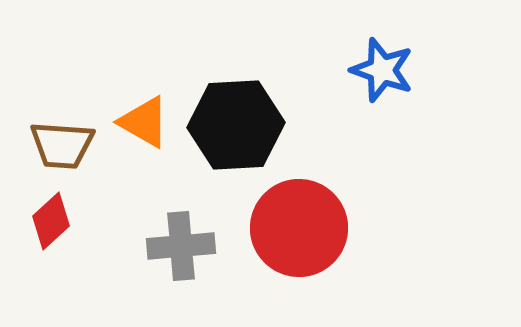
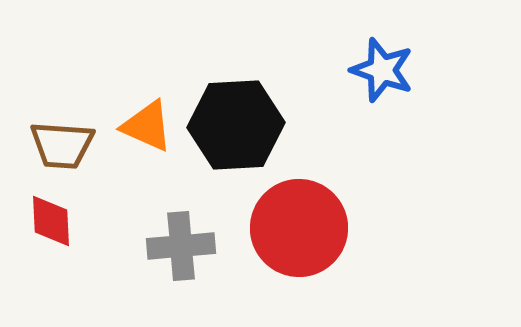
orange triangle: moved 3 px right, 4 px down; rotated 6 degrees counterclockwise
red diamond: rotated 50 degrees counterclockwise
